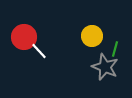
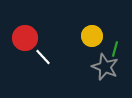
red circle: moved 1 px right, 1 px down
white line: moved 4 px right, 6 px down
